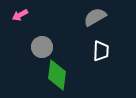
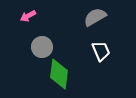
pink arrow: moved 8 px right, 1 px down
white trapezoid: rotated 25 degrees counterclockwise
green diamond: moved 2 px right, 1 px up
